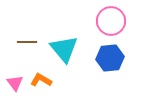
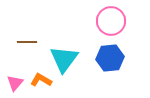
cyan triangle: moved 10 px down; rotated 16 degrees clockwise
pink triangle: rotated 18 degrees clockwise
